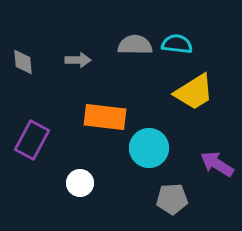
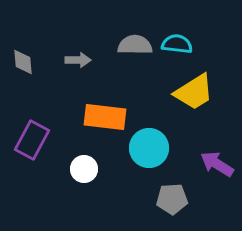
white circle: moved 4 px right, 14 px up
